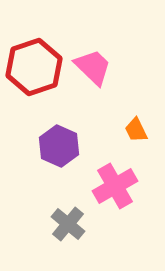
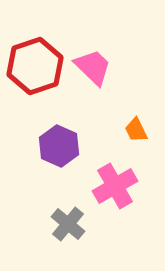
red hexagon: moved 1 px right, 1 px up
